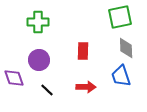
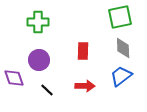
gray diamond: moved 3 px left
blue trapezoid: rotated 70 degrees clockwise
red arrow: moved 1 px left, 1 px up
